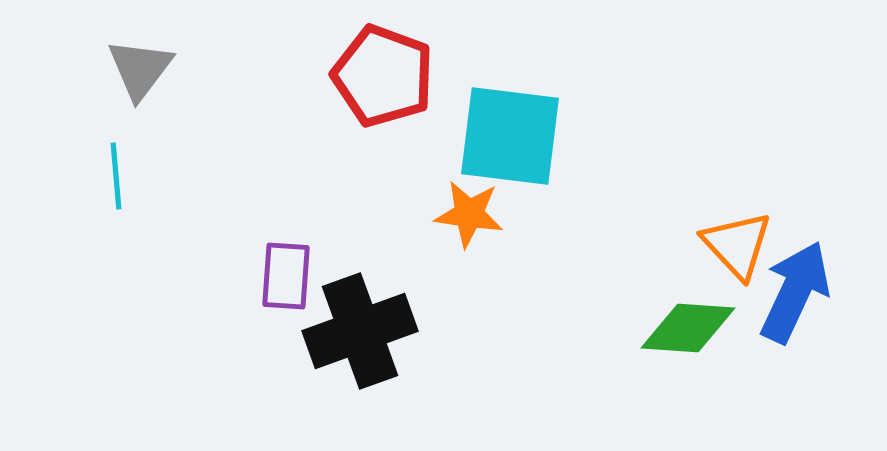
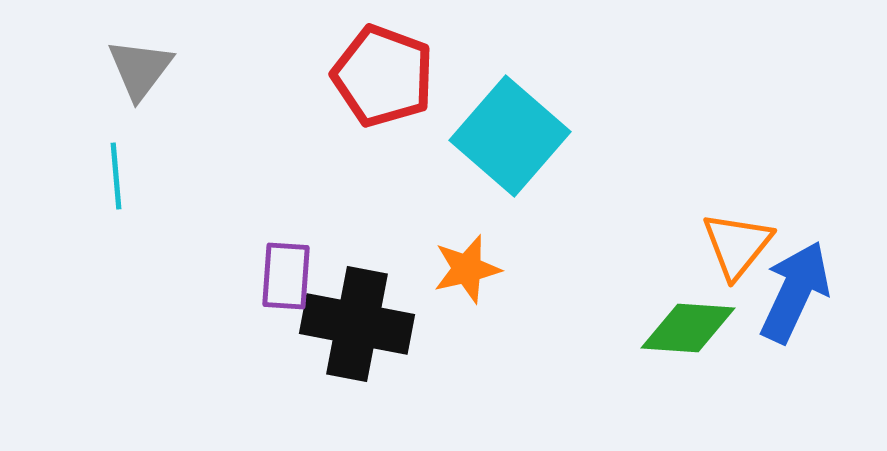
cyan square: rotated 34 degrees clockwise
orange star: moved 2 px left, 55 px down; rotated 22 degrees counterclockwise
orange triangle: rotated 22 degrees clockwise
black cross: moved 3 px left, 7 px up; rotated 31 degrees clockwise
